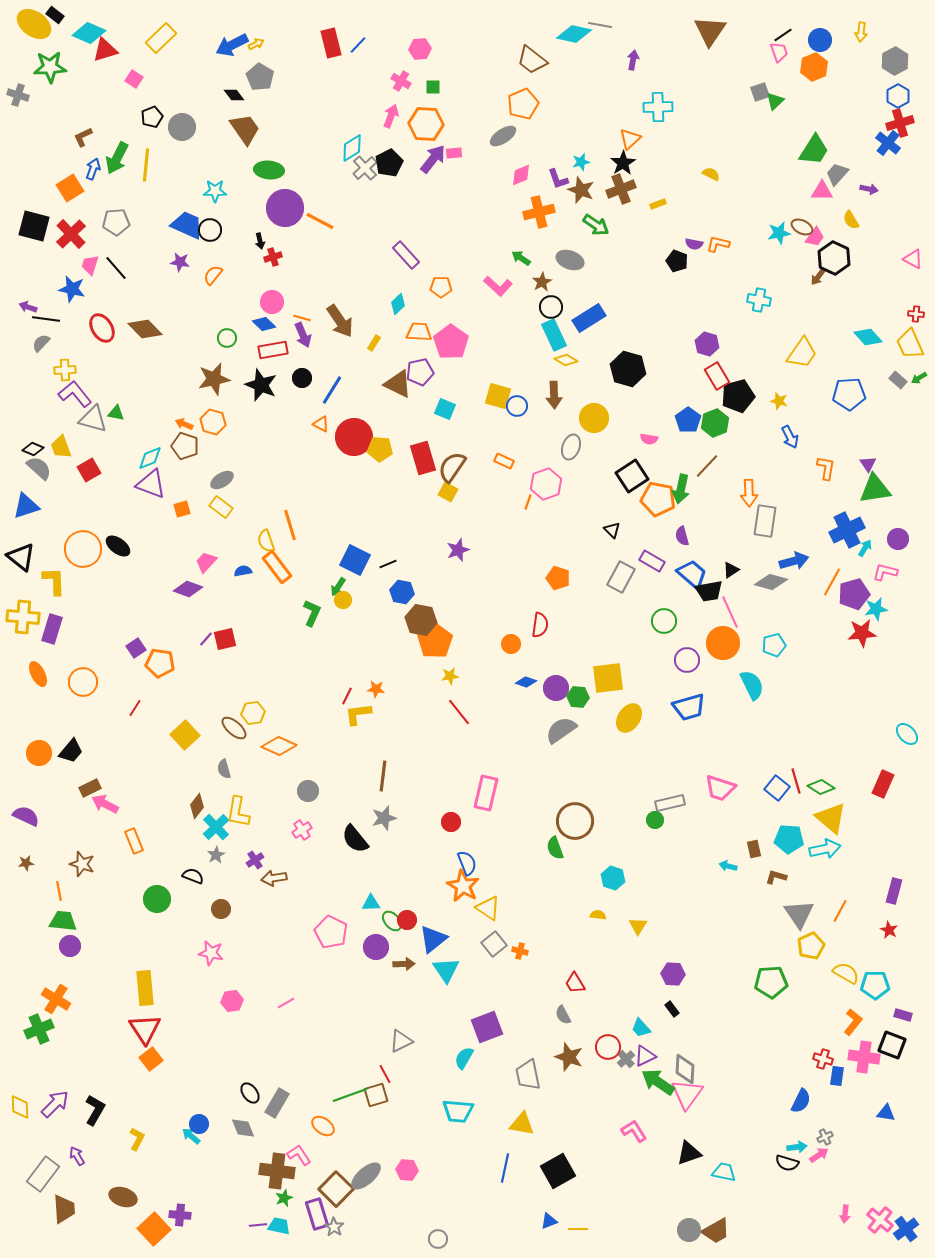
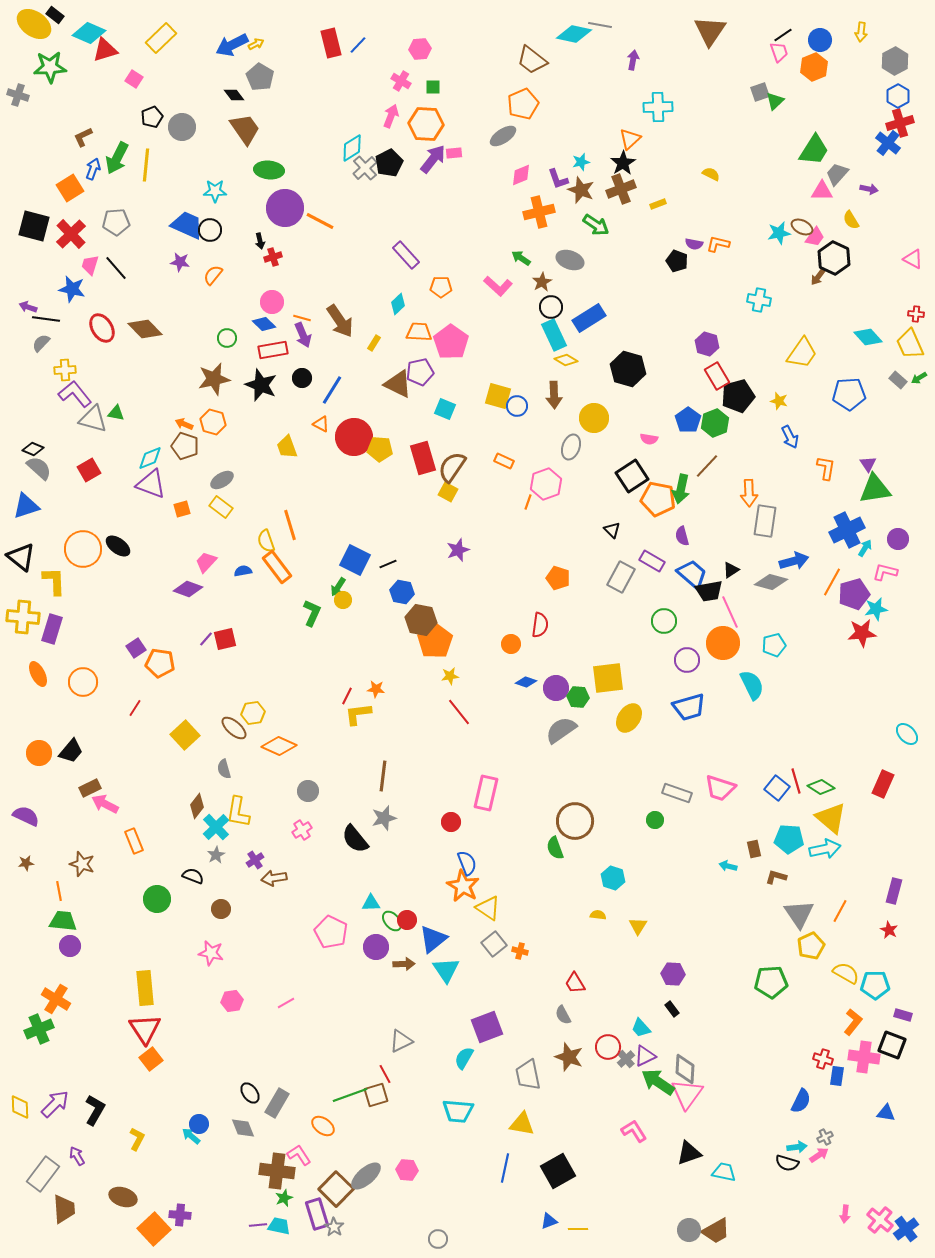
yellow trapezoid at (61, 447): moved 226 px right
gray rectangle at (670, 803): moved 7 px right, 10 px up; rotated 32 degrees clockwise
